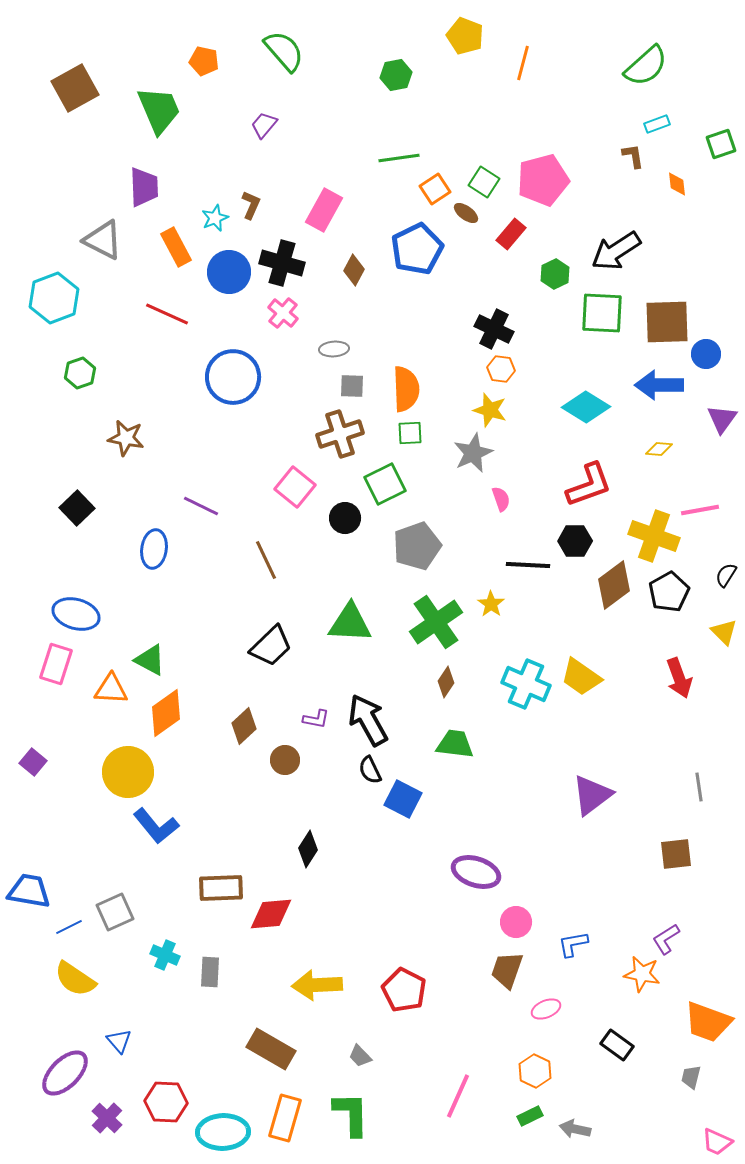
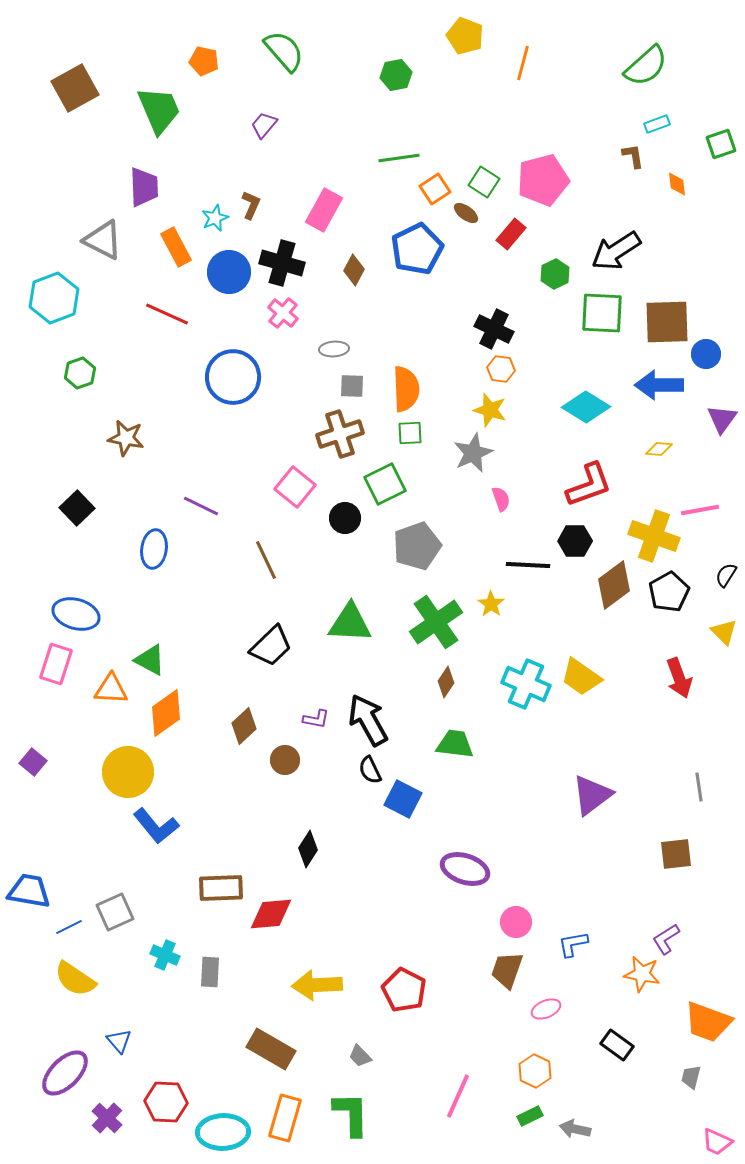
purple ellipse at (476, 872): moved 11 px left, 3 px up
